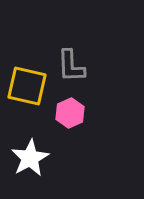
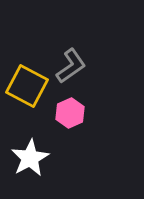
gray L-shape: rotated 123 degrees counterclockwise
yellow square: rotated 15 degrees clockwise
